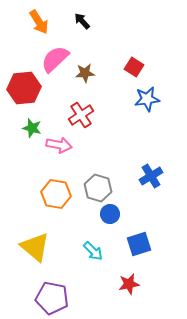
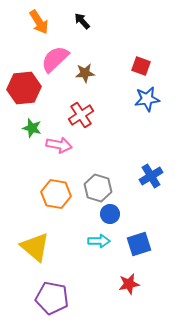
red square: moved 7 px right, 1 px up; rotated 12 degrees counterclockwise
cyan arrow: moved 6 px right, 10 px up; rotated 45 degrees counterclockwise
